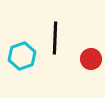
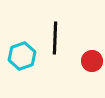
red circle: moved 1 px right, 2 px down
